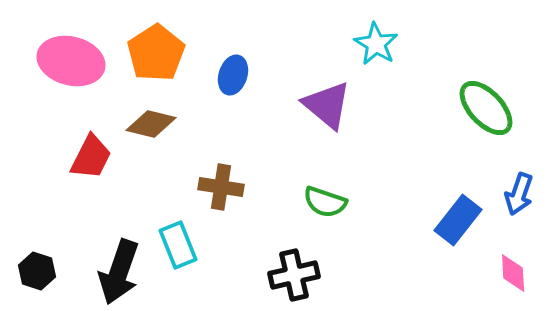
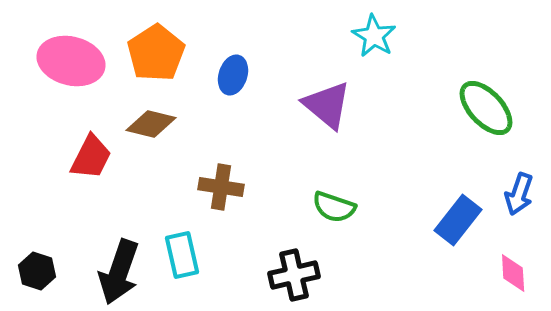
cyan star: moved 2 px left, 8 px up
green semicircle: moved 9 px right, 5 px down
cyan rectangle: moved 4 px right, 10 px down; rotated 9 degrees clockwise
